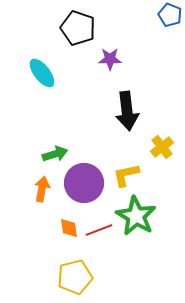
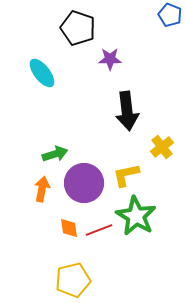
yellow pentagon: moved 2 px left, 3 px down
